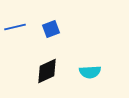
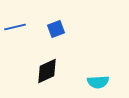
blue square: moved 5 px right
cyan semicircle: moved 8 px right, 10 px down
